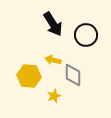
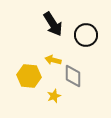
gray diamond: moved 1 px down
